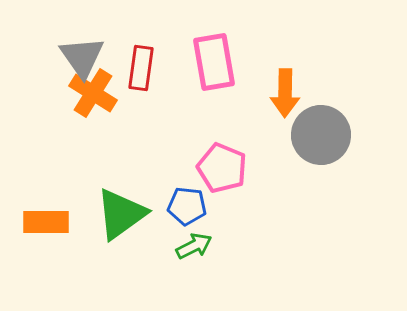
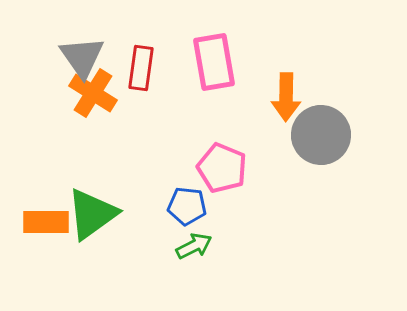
orange arrow: moved 1 px right, 4 px down
green triangle: moved 29 px left
